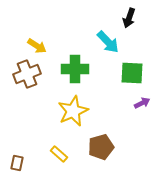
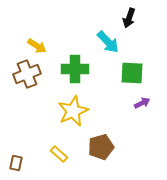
brown rectangle: moved 1 px left
